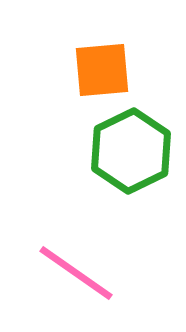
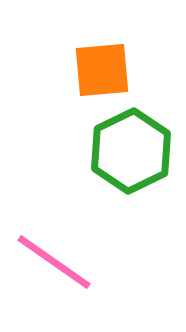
pink line: moved 22 px left, 11 px up
